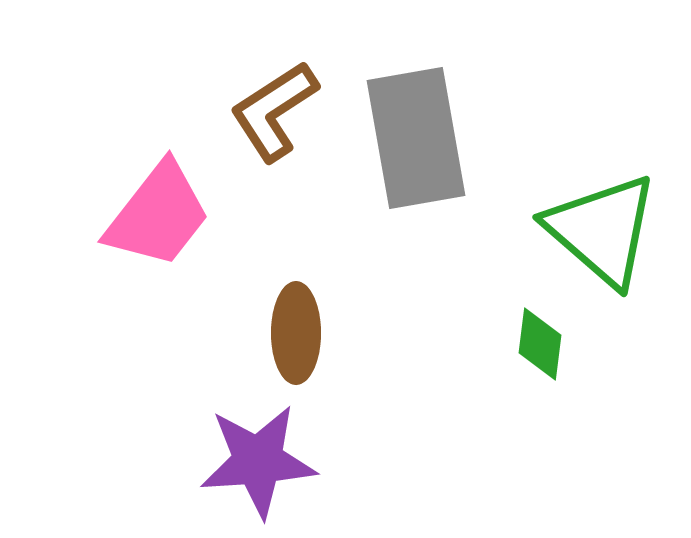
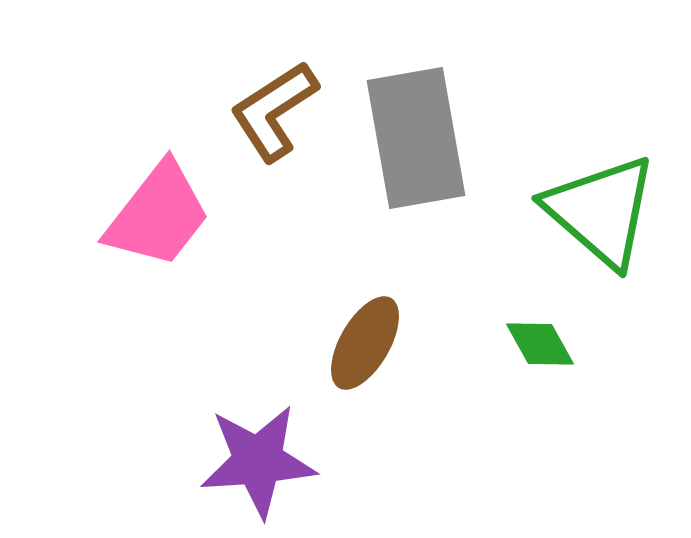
green triangle: moved 1 px left, 19 px up
brown ellipse: moved 69 px right, 10 px down; rotated 30 degrees clockwise
green diamond: rotated 36 degrees counterclockwise
